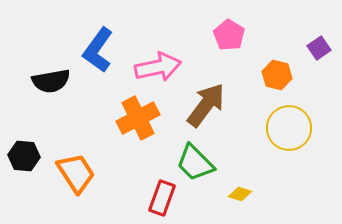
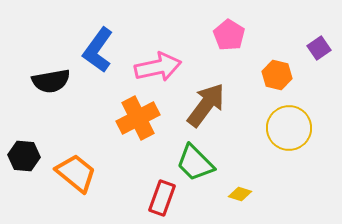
orange trapezoid: rotated 18 degrees counterclockwise
